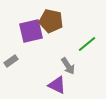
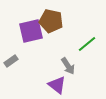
purple triangle: rotated 12 degrees clockwise
